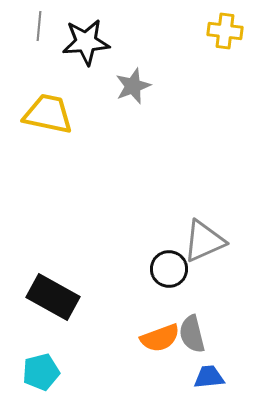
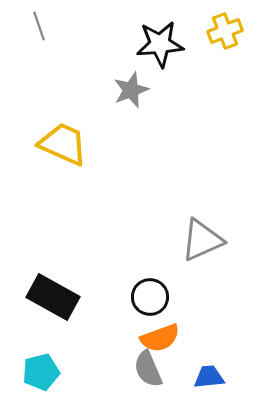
gray line: rotated 24 degrees counterclockwise
yellow cross: rotated 28 degrees counterclockwise
black star: moved 74 px right, 2 px down
gray star: moved 2 px left, 4 px down
yellow trapezoid: moved 15 px right, 30 px down; rotated 12 degrees clockwise
gray triangle: moved 2 px left, 1 px up
black circle: moved 19 px left, 28 px down
gray semicircle: moved 44 px left, 35 px down; rotated 9 degrees counterclockwise
